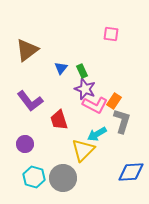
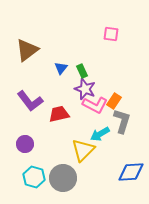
red trapezoid: moved 6 px up; rotated 95 degrees clockwise
cyan arrow: moved 3 px right
